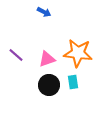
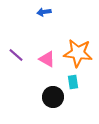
blue arrow: rotated 144 degrees clockwise
pink triangle: rotated 48 degrees clockwise
black circle: moved 4 px right, 12 px down
